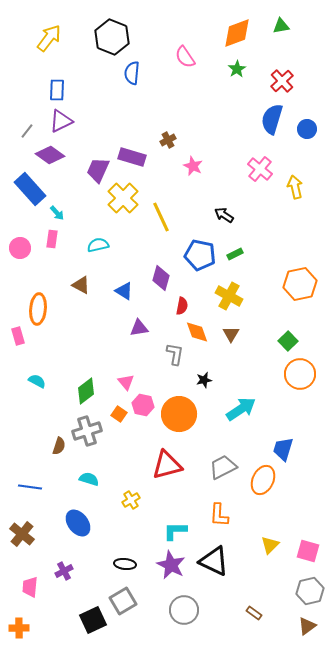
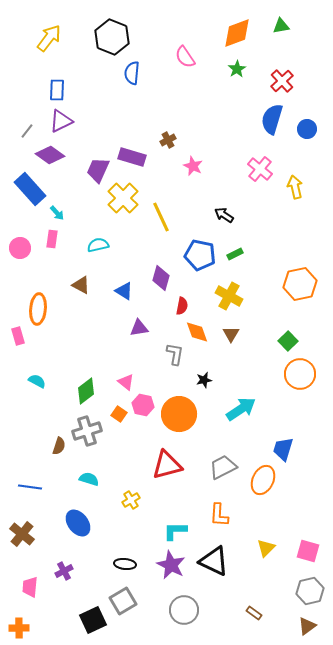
pink triangle at (126, 382): rotated 12 degrees counterclockwise
yellow triangle at (270, 545): moved 4 px left, 3 px down
